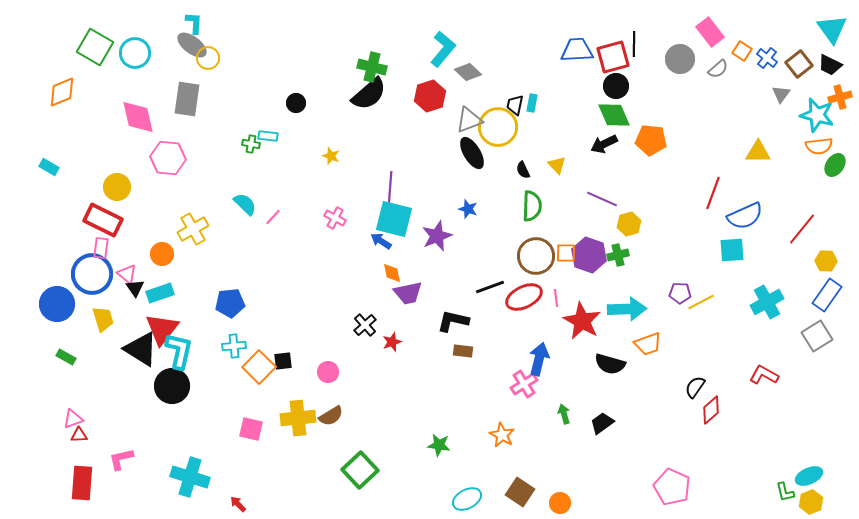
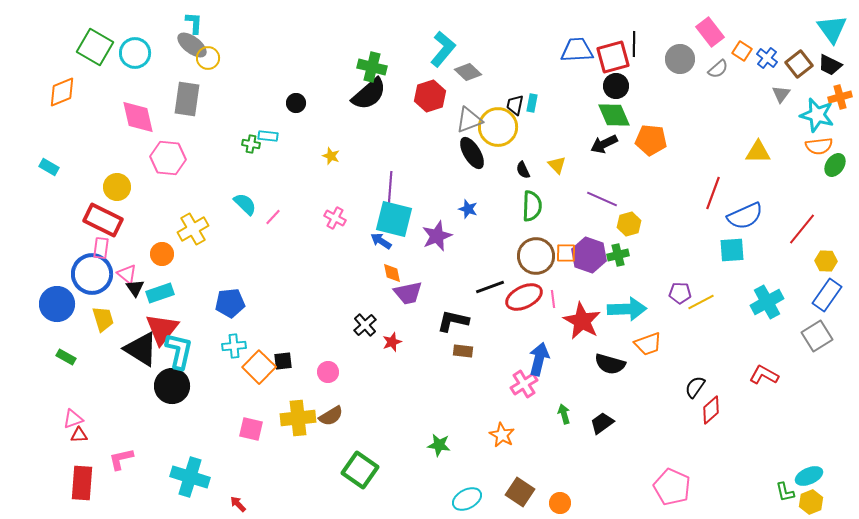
pink line at (556, 298): moved 3 px left, 1 px down
green square at (360, 470): rotated 12 degrees counterclockwise
